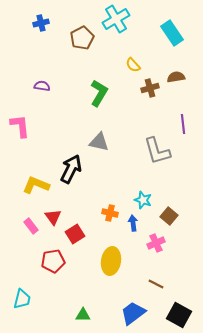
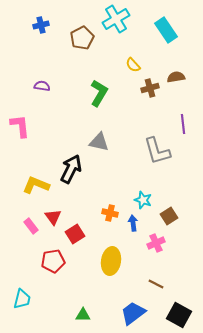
blue cross: moved 2 px down
cyan rectangle: moved 6 px left, 3 px up
brown square: rotated 18 degrees clockwise
